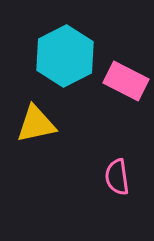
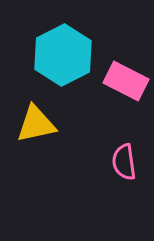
cyan hexagon: moved 2 px left, 1 px up
pink semicircle: moved 7 px right, 15 px up
